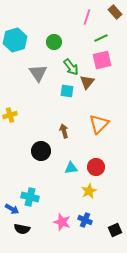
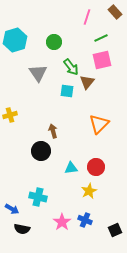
brown arrow: moved 11 px left
cyan cross: moved 8 px right
pink star: rotated 18 degrees clockwise
